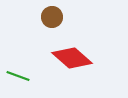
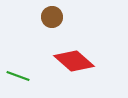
red diamond: moved 2 px right, 3 px down
